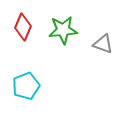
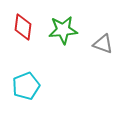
red diamond: rotated 16 degrees counterclockwise
